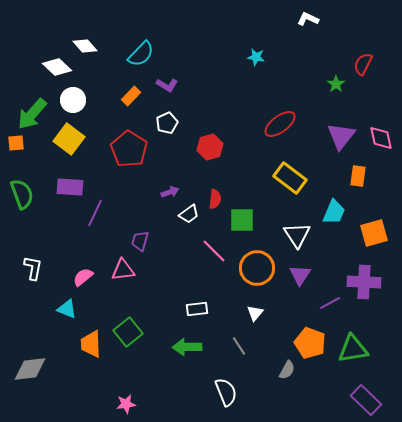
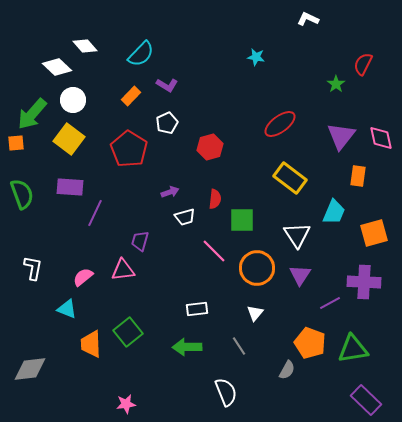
white trapezoid at (189, 214): moved 4 px left, 3 px down; rotated 20 degrees clockwise
